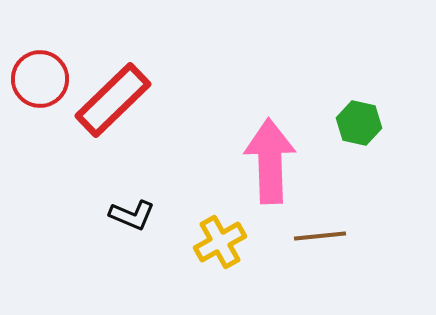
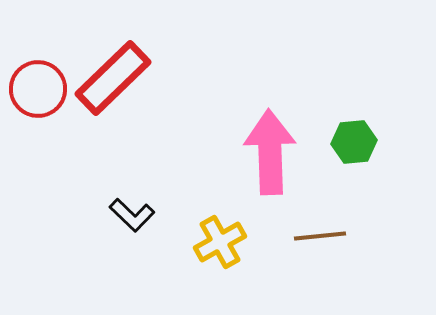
red circle: moved 2 px left, 10 px down
red rectangle: moved 22 px up
green hexagon: moved 5 px left, 19 px down; rotated 18 degrees counterclockwise
pink arrow: moved 9 px up
black L-shape: rotated 21 degrees clockwise
